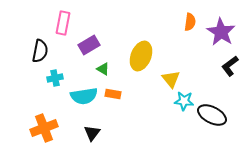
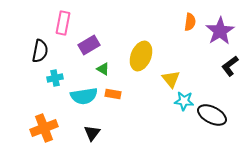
purple star: moved 1 px left, 1 px up; rotated 8 degrees clockwise
